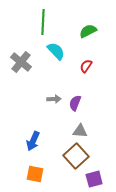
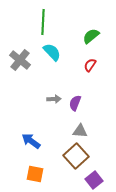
green semicircle: moved 3 px right, 5 px down; rotated 12 degrees counterclockwise
cyan semicircle: moved 4 px left, 1 px down
gray cross: moved 1 px left, 2 px up
red semicircle: moved 4 px right, 1 px up
blue arrow: moved 2 px left; rotated 102 degrees clockwise
purple square: moved 1 px down; rotated 24 degrees counterclockwise
